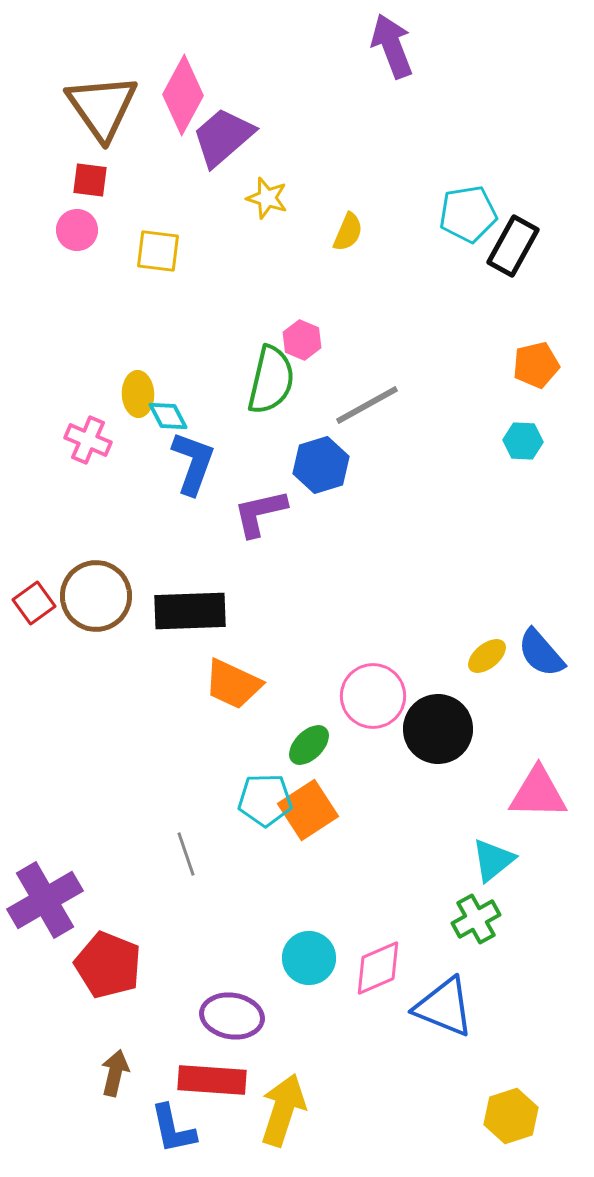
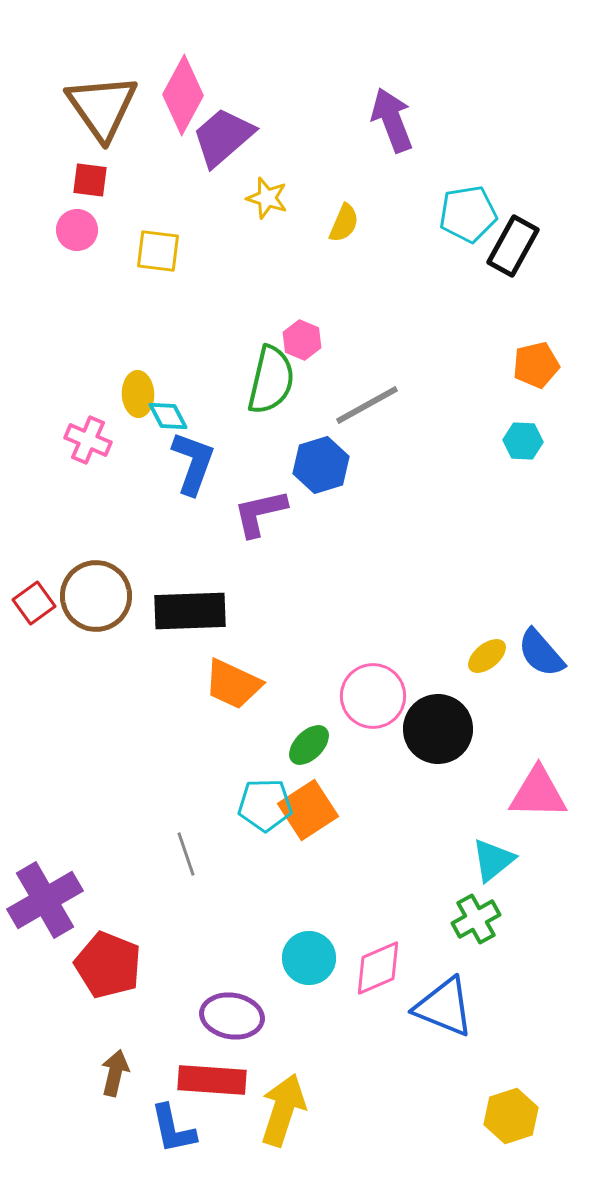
purple arrow at (392, 46): moved 74 px down
yellow semicircle at (348, 232): moved 4 px left, 9 px up
cyan pentagon at (265, 800): moved 5 px down
